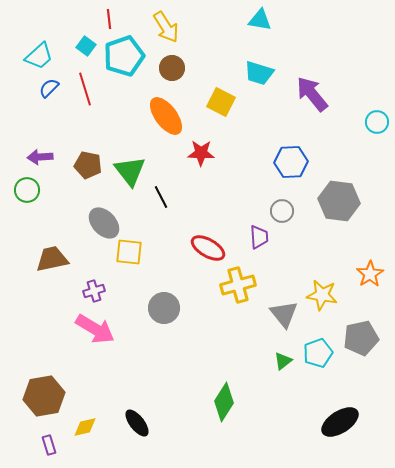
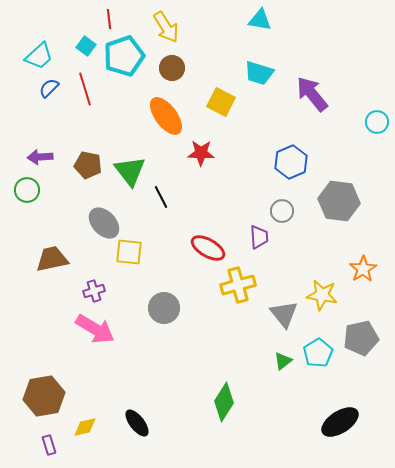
blue hexagon at (291, 162): rotated 20 degrees counterclockwise
orange star at (370, 274): moved 7 px left, 5 px up
cyan pentagon at (318, 353): rotated 12 degrees counterclockwise
